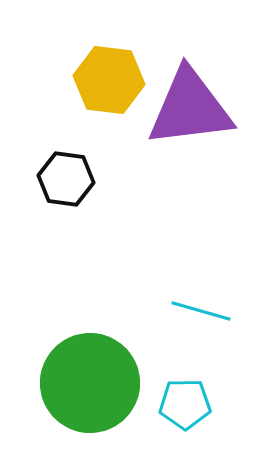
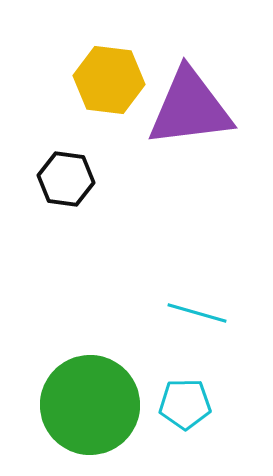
cyan line: moved 4 px left, 2 px down
green circle: moved 22 px down
